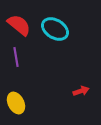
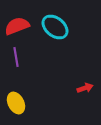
red semicircle: moved 2 px left, 1 px down; rotated 60 degrees counterclockwise
cyan ellipse: moved 2 px up; rotated 8 degrees clockwise
red arrow: moved 4 px right, 3 px up
